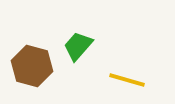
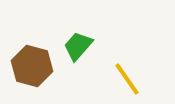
yellow line: moved 1 px up; rotated 39 degrees clockwise
